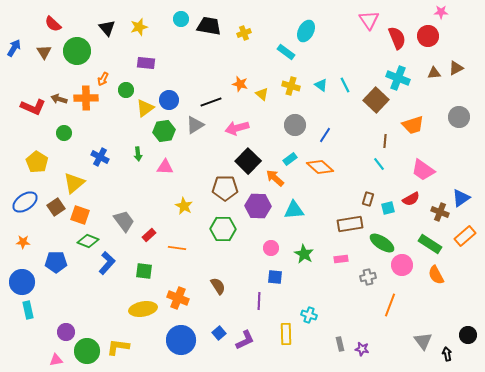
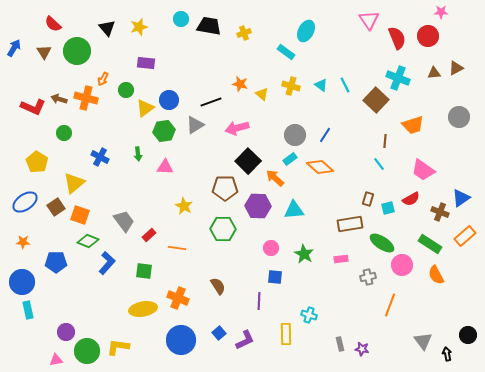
orange cross at (86, 98): rotated 15 degrees clockwise
gray circle at (295, 125): moved 10 px down
